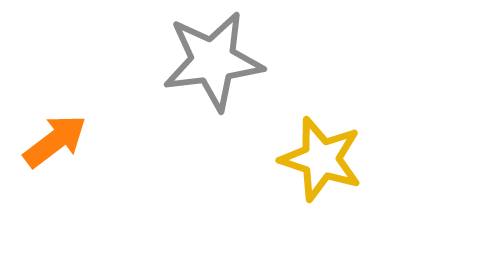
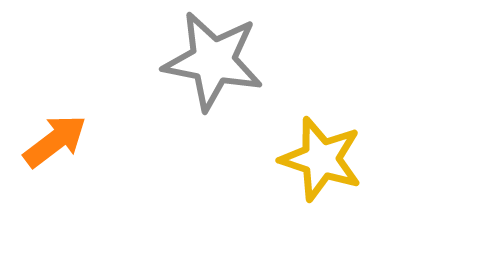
gray star: rotated 18 degrees clockwise
